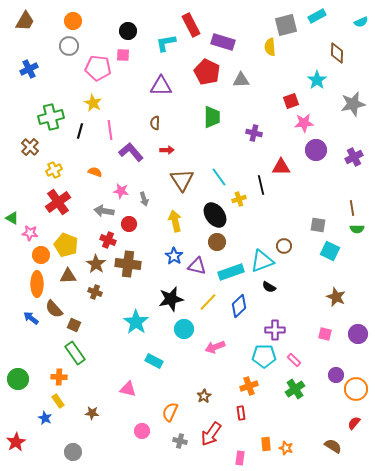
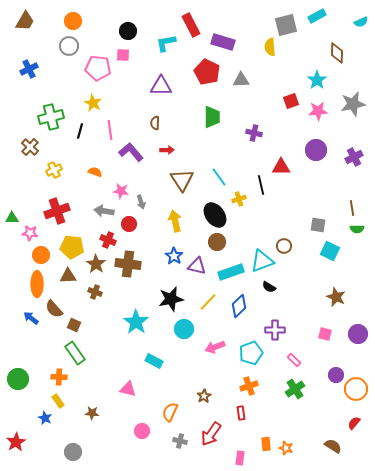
pink star at (304, 123): moved 14 px right, 12 px up
gray arrow at (144, 199): moved 3 px left, 3 px down
red cross at (58, 202): moved 1 px left, 9 px down; rotated 15 degrees clockwise
green triangle at (12, 218): rotated 32 degrees counterclockwise
yellow pentagon at (66, 245): moved 6 px right, 2 px down; rotated 15 degrees counterclockwise
cyan pentagon at (264, 356): moved 13 px left, 3 px up; rotated 20 degrees counterclockwise
